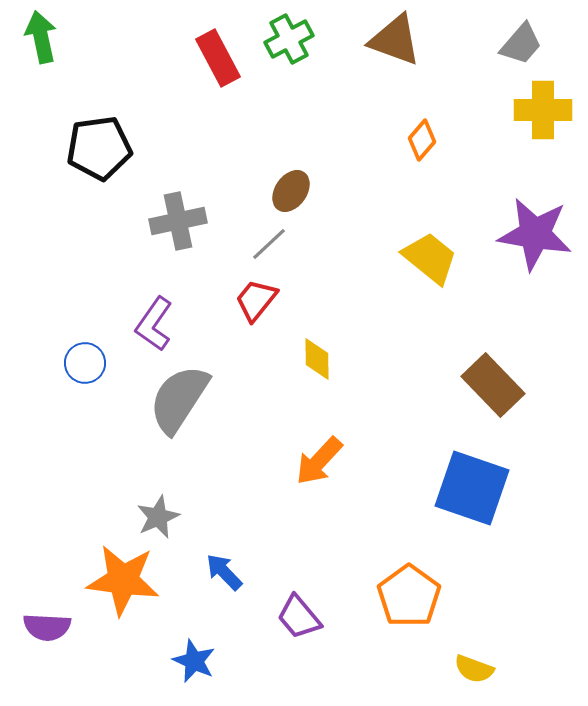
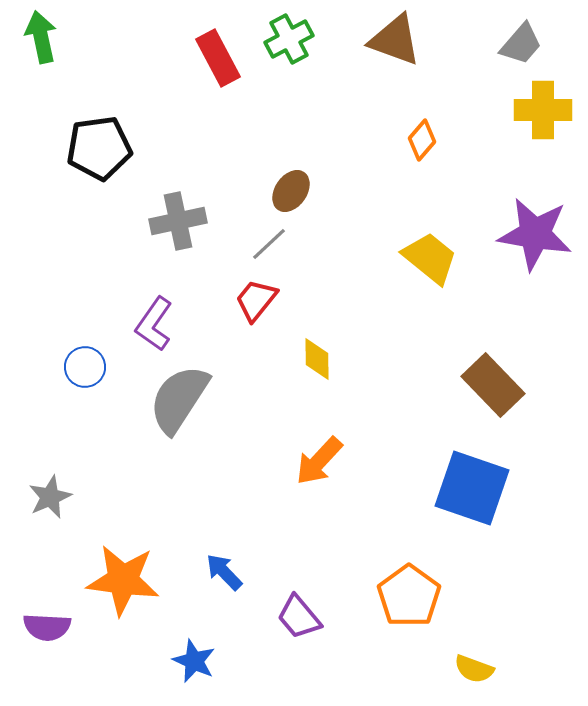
blue circle: moved 4 px down
gray star: moved 108 px left, 20 px up
